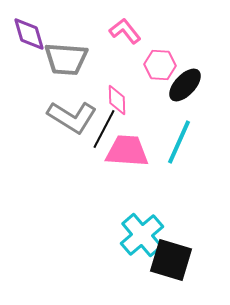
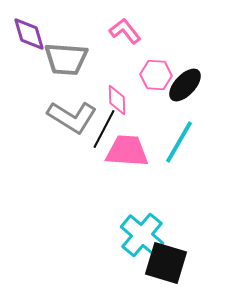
pink hexagon: moved 4 px left, 10 px down
cyan line: rotated 6 degrees clockwise
cyan cross: rotated 9 degrees counterclockwise
black square: moved 5 px left, 3 px down
